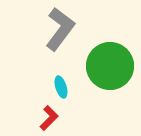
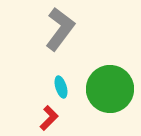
green circle: moved 23 px down
